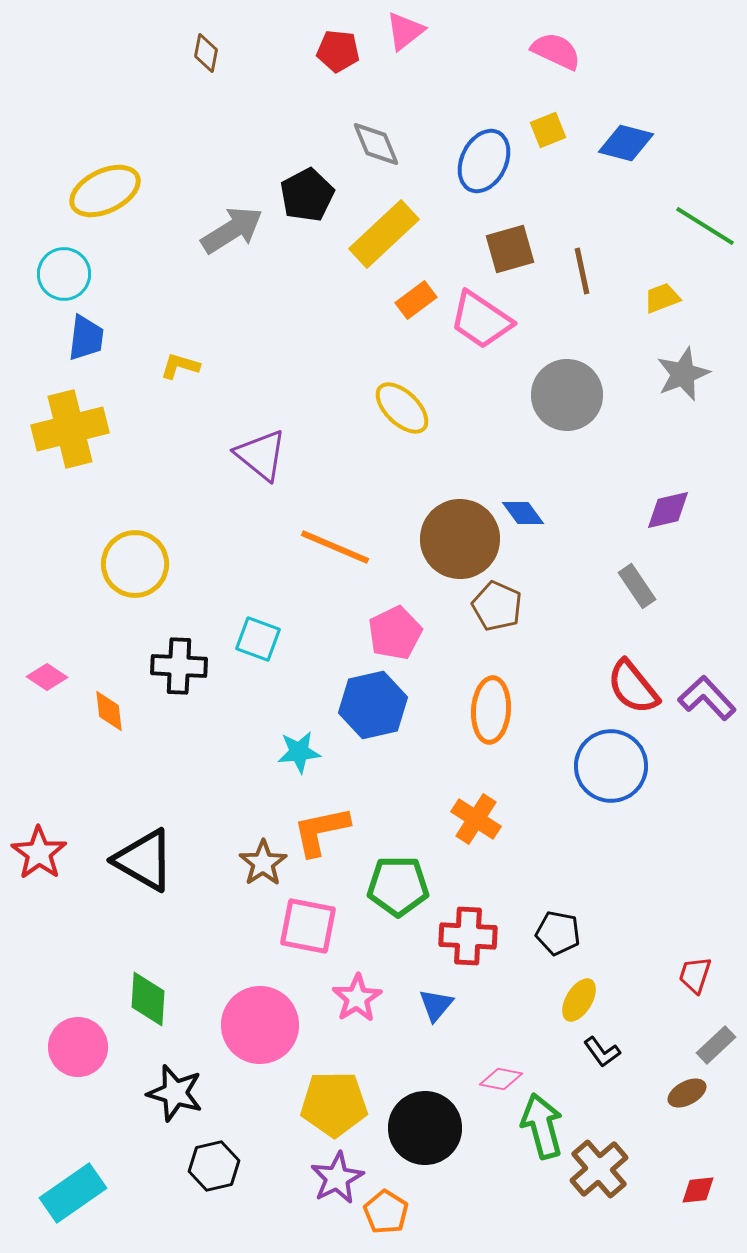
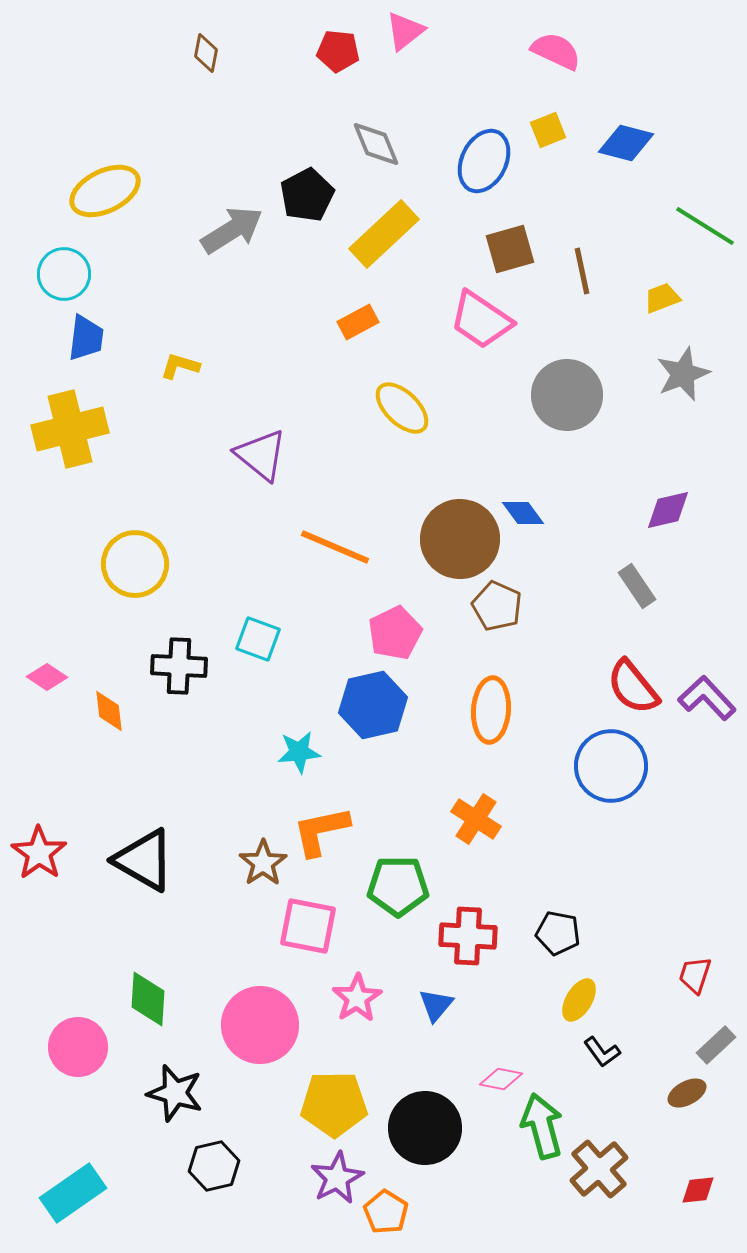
orange rectangle at (416, 300): moved 58 px left, 22 px down; rotated 9 degrees clockwise
